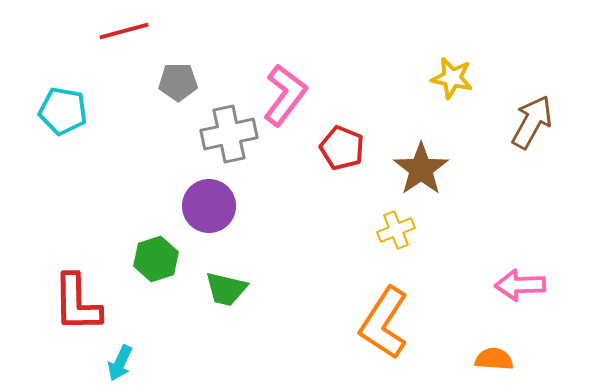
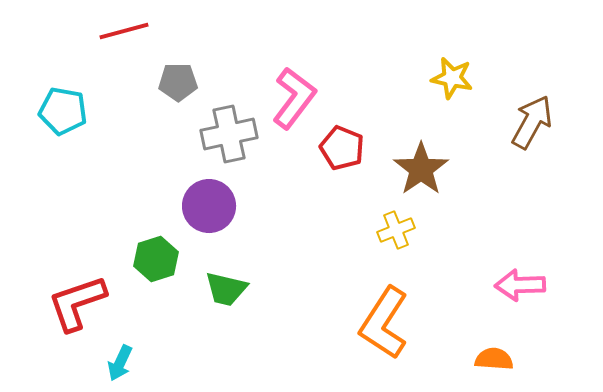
pink L-shape: moved 9 px right, 3 px down
red L-shape: rotated 72 degrees clockwise
